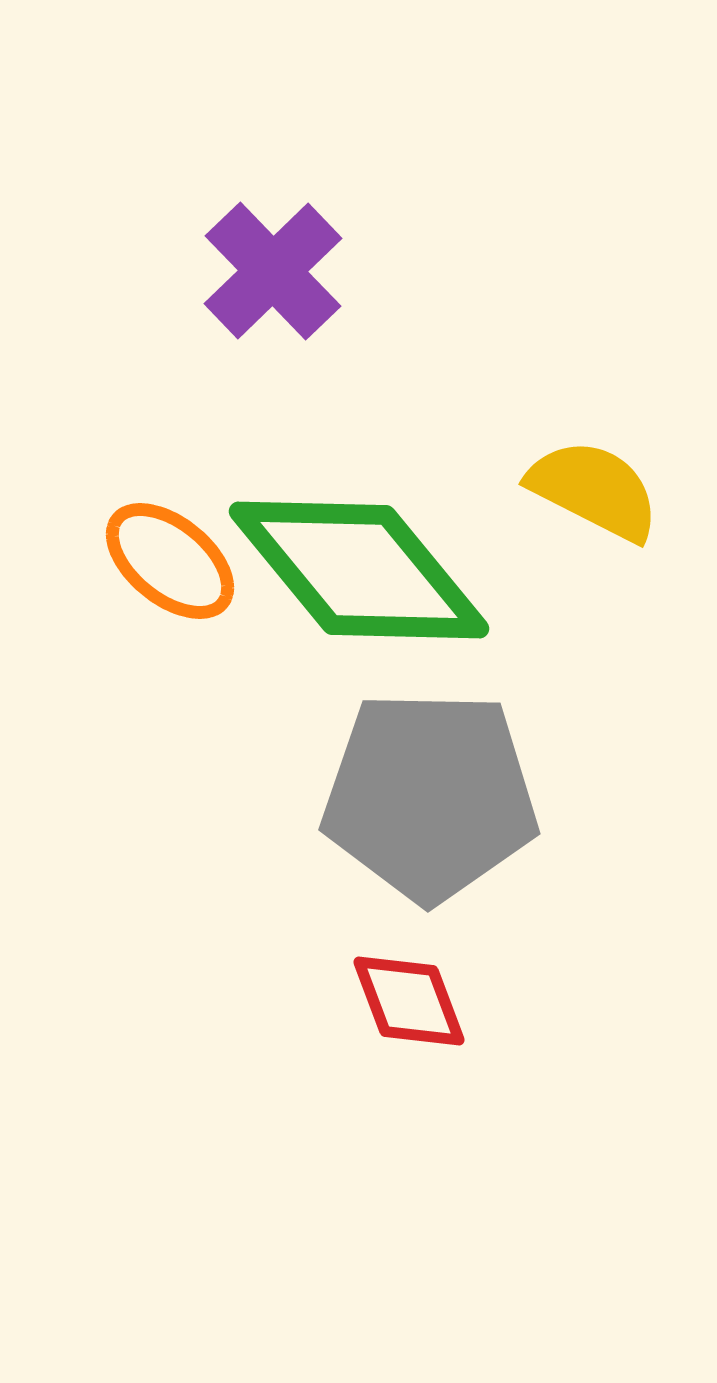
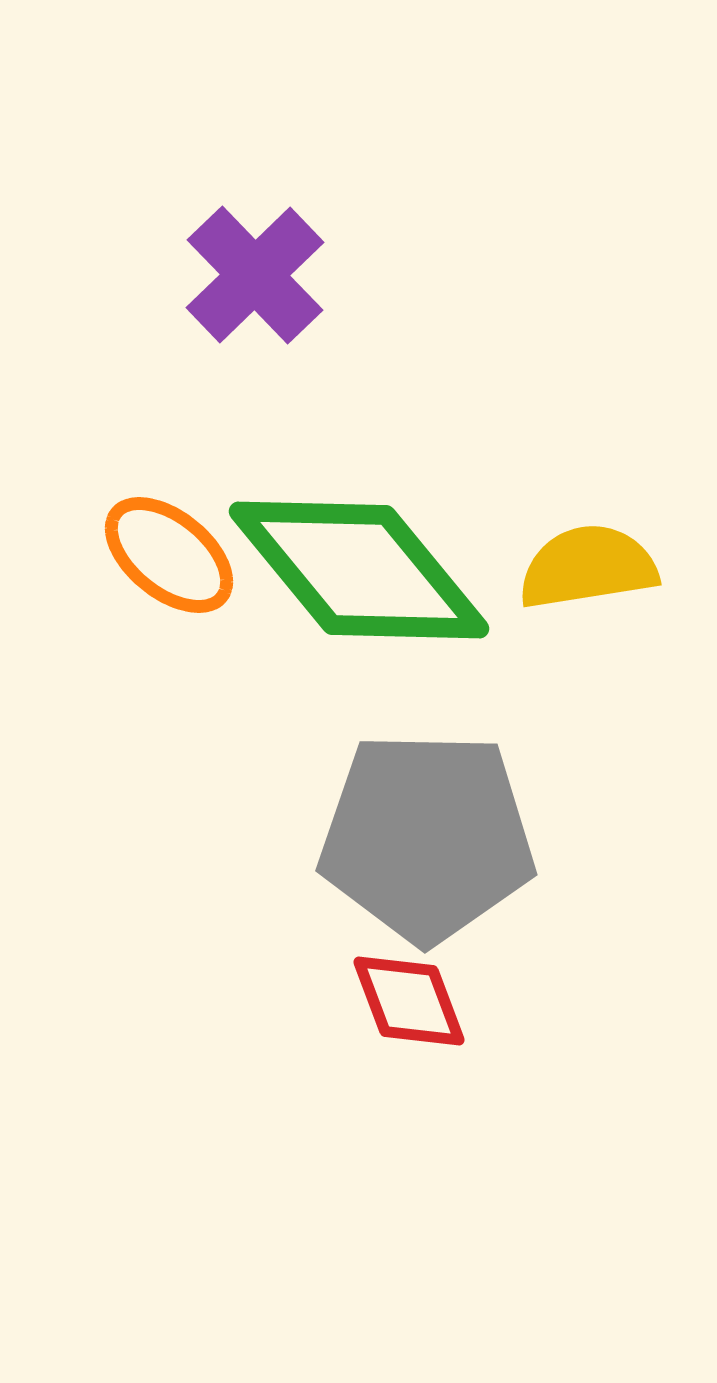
purple cross: moved 18 px left, 4 px down
yellow semicircle: moved 6 px left, 77 px down; rotated 36 degrees counterclockwise
orange ellipse: moved 1 px left, 6 px up
gray pentagon: moved 3 px left, 41 px down
